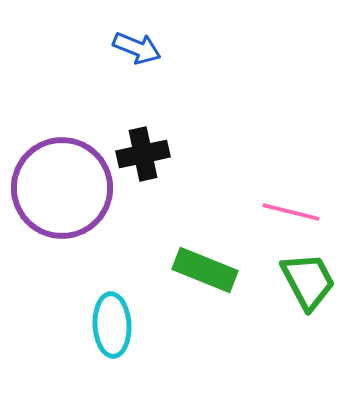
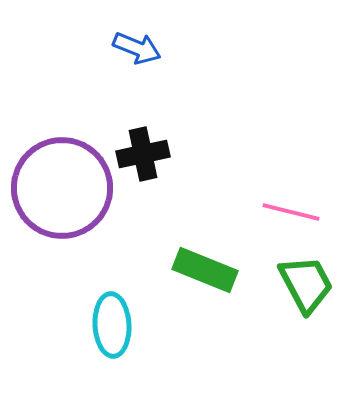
green trapezoid: moved 2 px left, 3 px down
